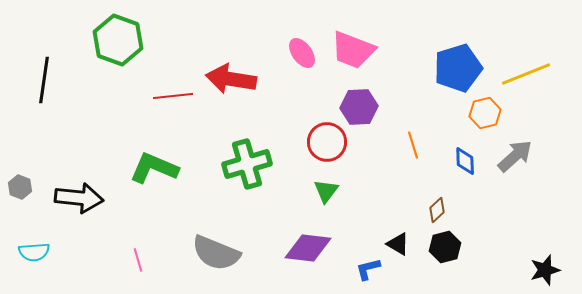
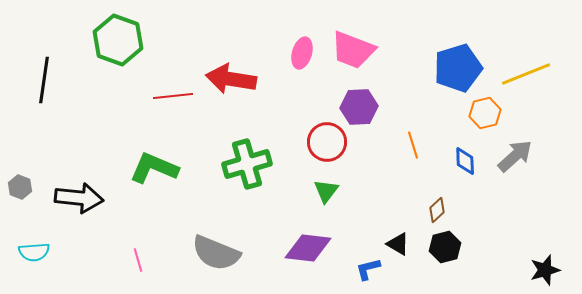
pink ellipse: rotated 52 degrees clockwise
